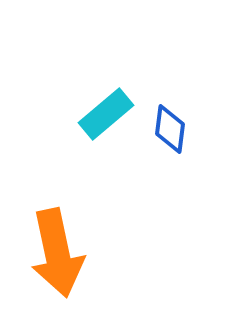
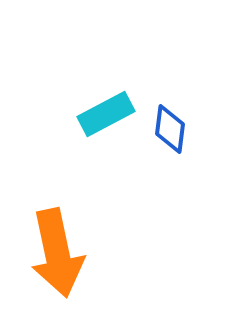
cyan rectangle: rotated 12 degrees clockwise
